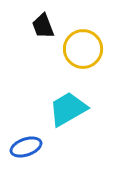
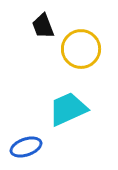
yellow circle: moved 2 px left
cyan trapezoid: rotated 6 degrees clockwise
